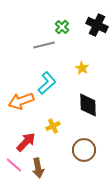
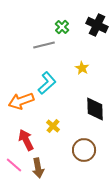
black diamond: moved 7 px right, 4 px down
yellow cross: rotated 24 degrees counterclockwise
red arrow: moved 2 px up; rotated 70 degrees counterclockwise
